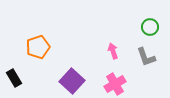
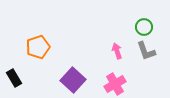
green circle: moved 6 px left
pink arrow: moved 4 px right
gray L-shape: moved 6 px up
purple square: moved 1 px right, 1 px up
